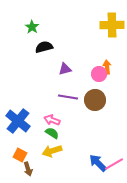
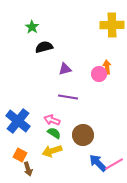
brown circle: moved 12 px left, 35 px down
green semicircle: moved 2 px right
